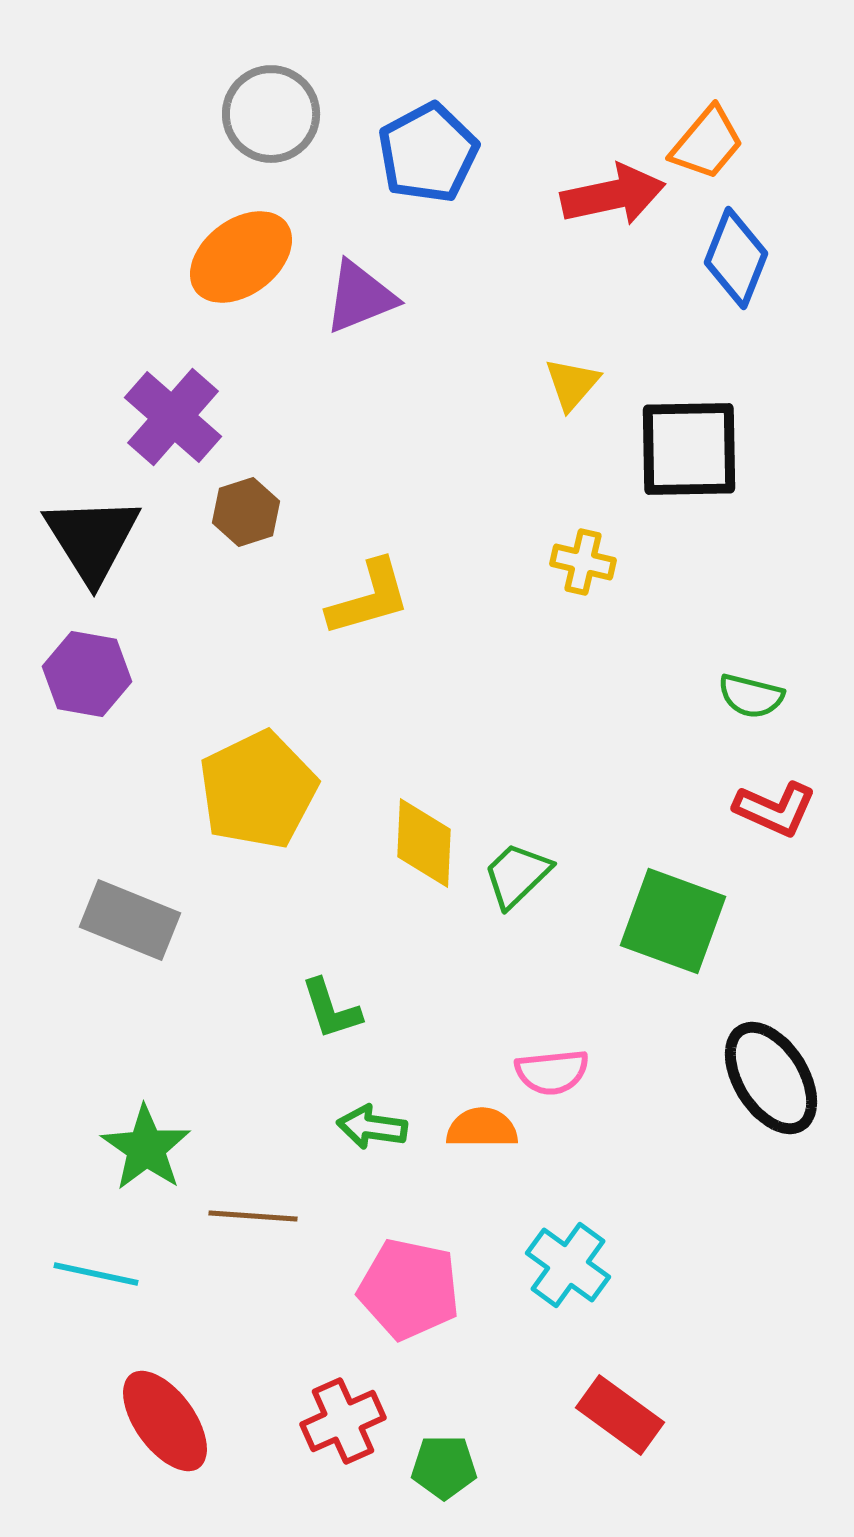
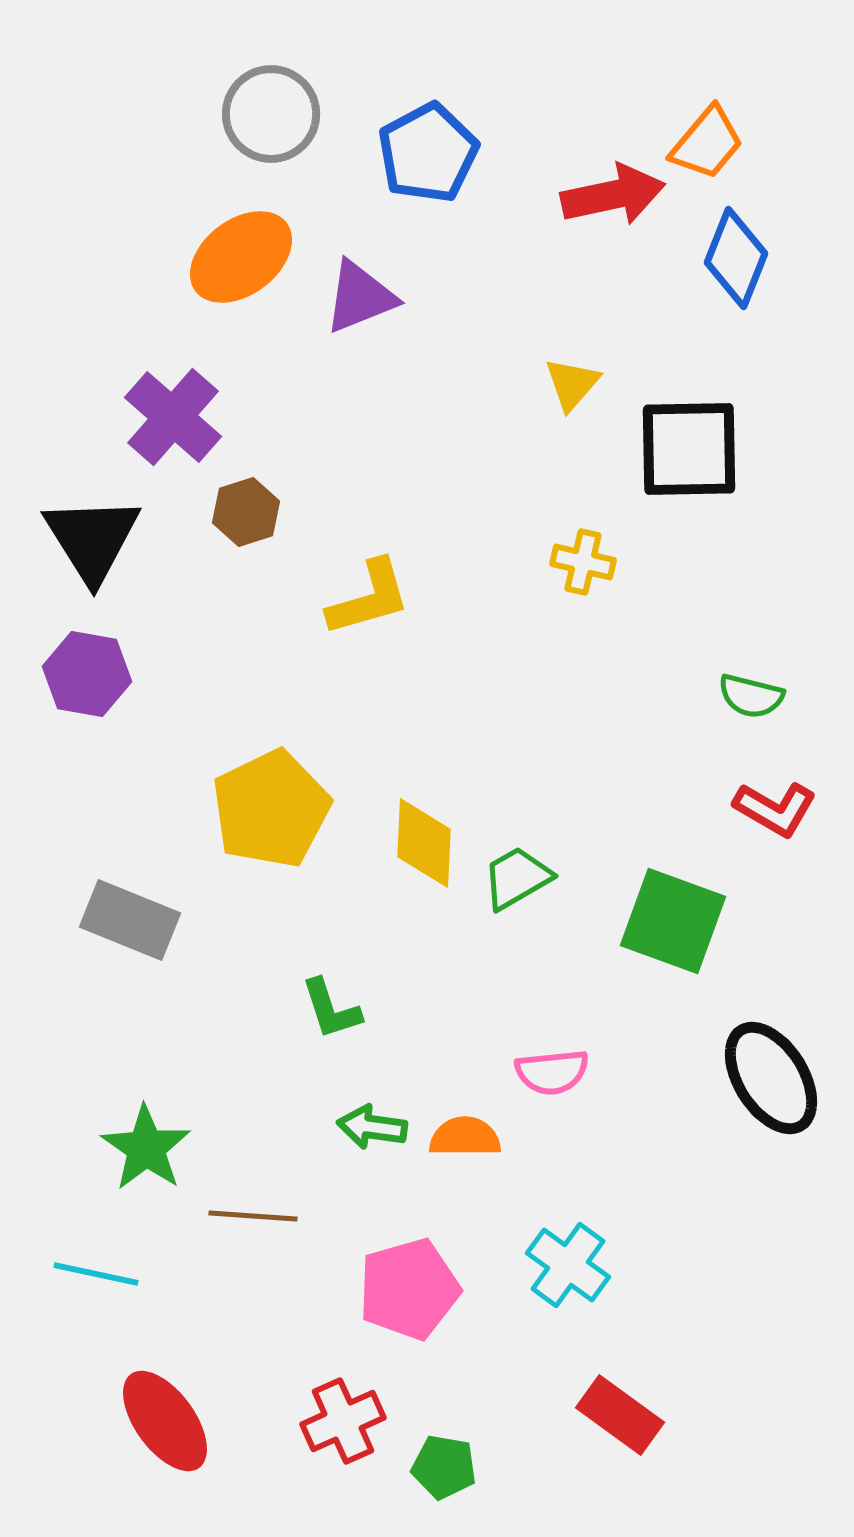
yellow pentagon: moved 13 px right, 19 px down
red L-shape: rotated 6 degrees clockwise
green trapezoid: moved 3 px down; rotated 14 degrees clockwise
orange semicircle: moved 17 px left, 9 px down
pink pentagon: rotated 28 degrees counterclockwise
green pentagon: rotated 10 degrees clockwise
